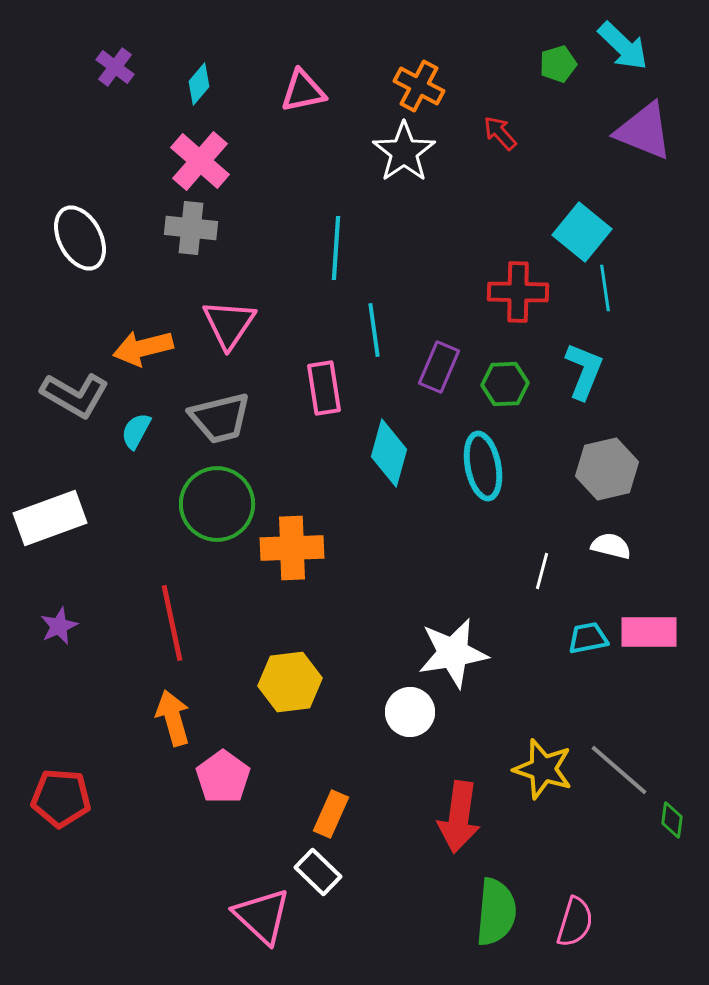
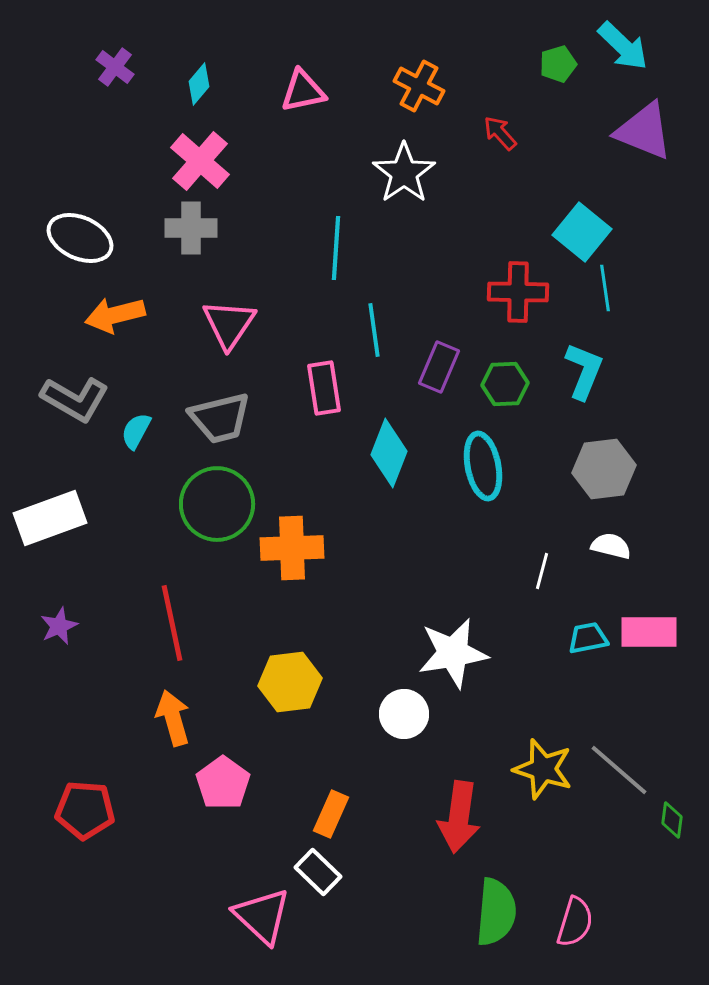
white star at (404, 152): moved 21 px down
gray cross at (191, 228): rotated 6 degrees counterclockwise
white ellipse at (80, 238): rotated 38 degrees counterclockwise
orange arrow at (143, 348): moved 28 px left, 33 px up
gray L-shape at (75, 395): moved 4 px down
cyan diamond at (389, 453): rotated 6 degrees clockwise
gray hexagon at (607, 469): moved 3 px left; rotated 6 degrees clockwise
white circle at (410, 712): moved 6 px left, 2 px down
pink pentagon at (223, 777): moved 6 px down
red pentagon at (61, 798): moved 24 px right, 12 px down
